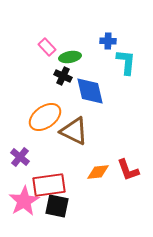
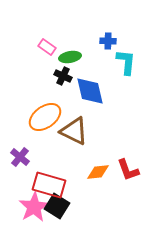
pink rectangle: rotated 12 degrees counterclockwise
red rectangle: rotated 24 degrees clockwise
pink star: moved 10 px right, 6 px down
black square: rotated 20 degrees clockwise
